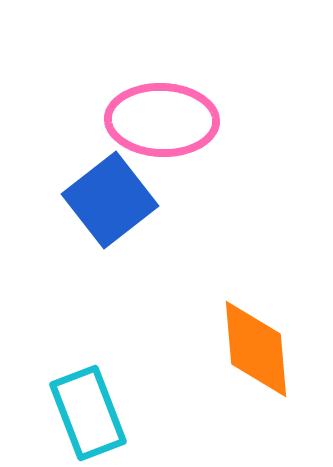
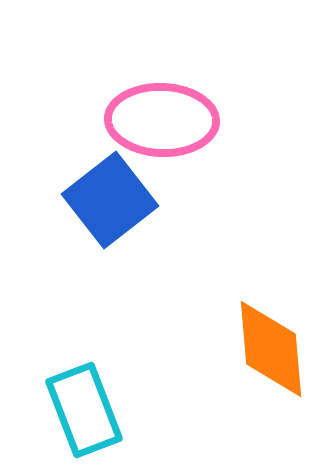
orange diamond: moved 15 px right
cyan rectangle: moved 4 px left, 3 px up
